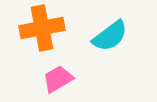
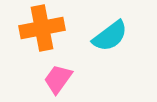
pink trapezoid: rotated 24 degrees counterclockwise
